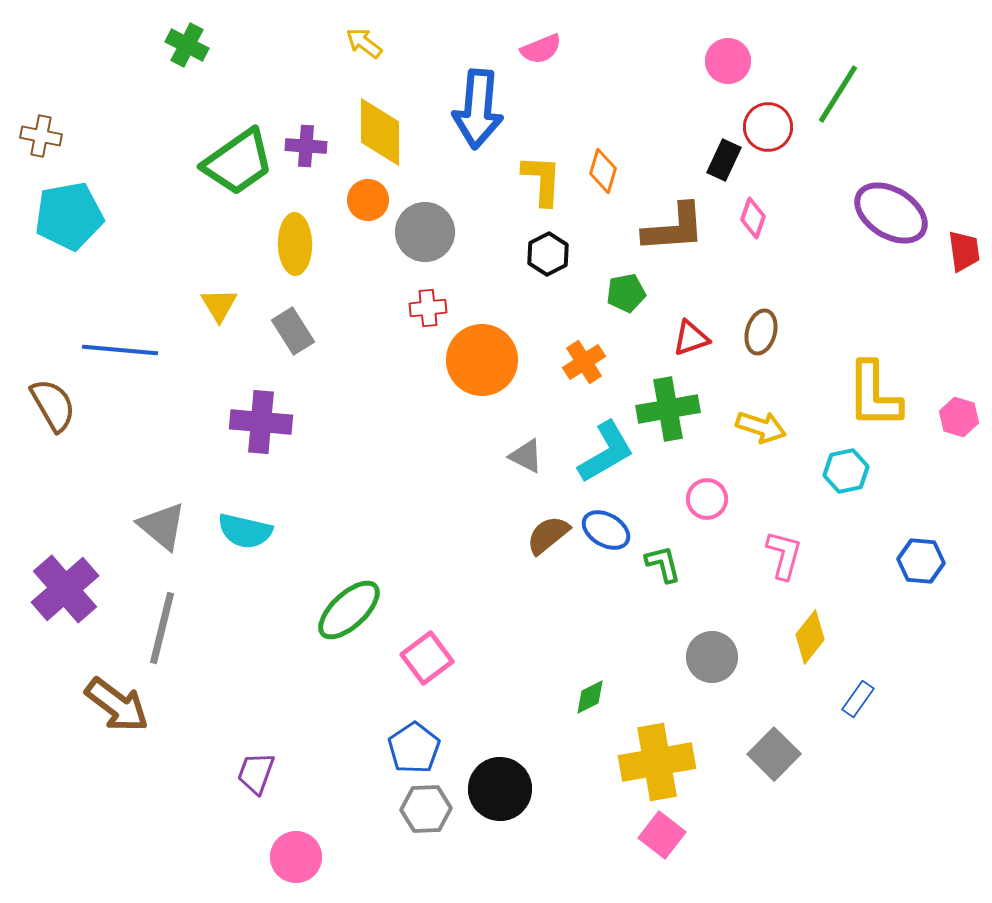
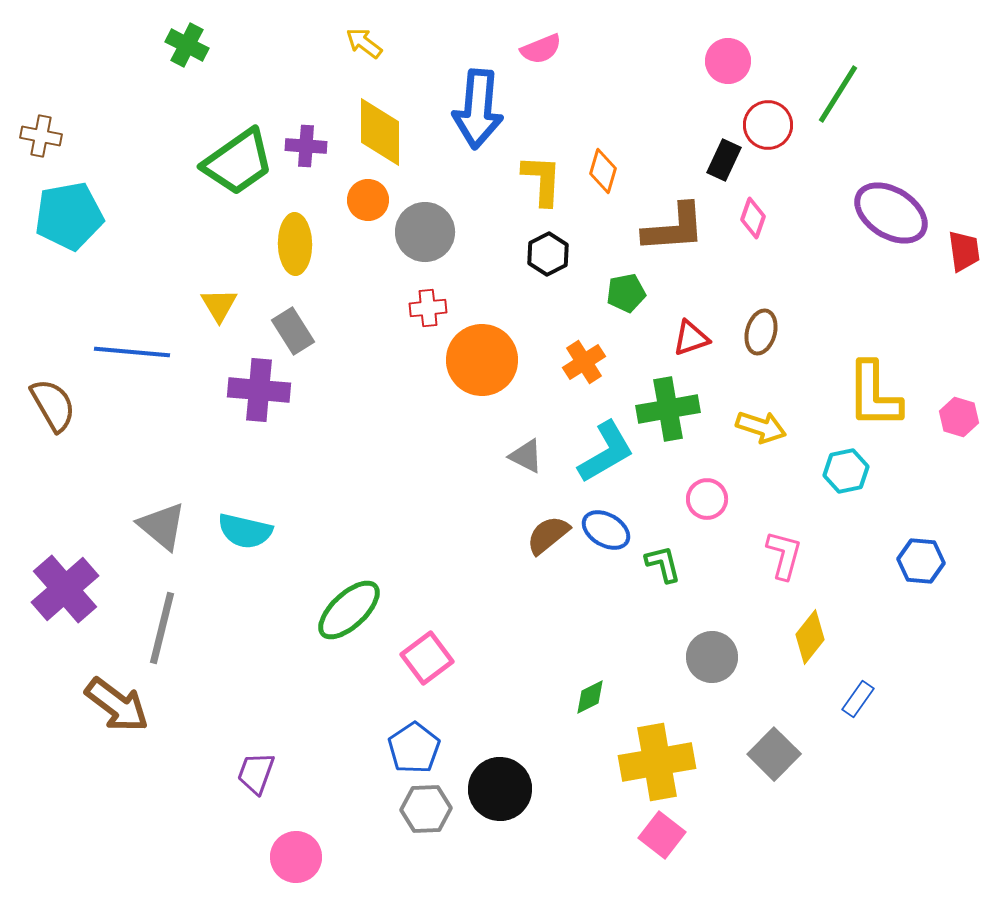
red circle at (768, 127): moved 2 px up
blue line at (120, 350): moved 12 px right, 2 px down
purple cross at (261, 422): moved 2 px left, 32 px up
